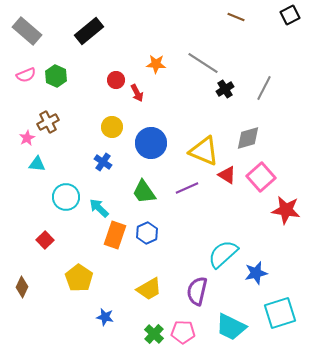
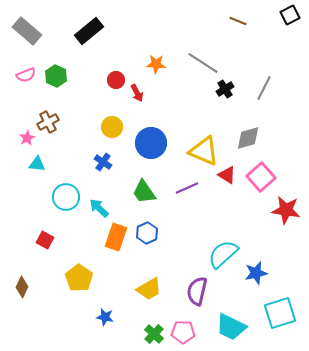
brown line at (236, 17): moved 2 px right, 4 px down
orange rectangle at (115, 235): moved 1 px right, 2 px down
red square at (45, 240): rotated 18 degrees counterclockwise
